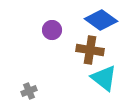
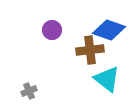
blue diamond: moved 8 px right, 10 px down; rotated 16 degrees counterclockwise
brown cross: rotated 16 degrees counterclockwise
cyan triangle: moved 3 px right, 1 px down
